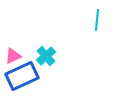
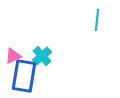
cyan cross: moved 4 px left
blue rectangle: moved 2 px right; rotated 56 degrees counterclockwise
